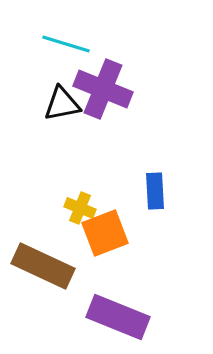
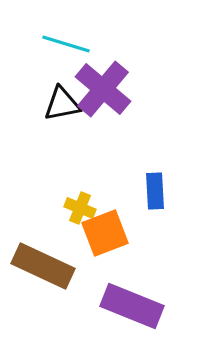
purple cross: rotated 18 degrees clockwise
purple rectangle: moved 14 px right, 11 px up
